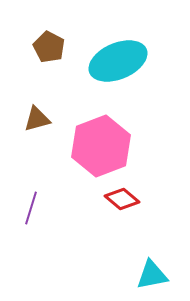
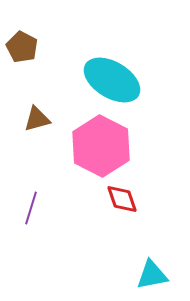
brown pentagon: moved 27 px left
cyan ellipse: moved 6 px left, 19 px down; rotated 54 degrees clockwise
pink hexagon: rotated 12 degrees counterclockwise
red diamond: rotated 32 degrees clockwise
